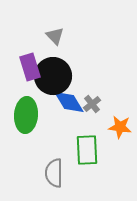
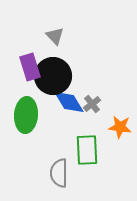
gray semicircle: moved 5 px right
